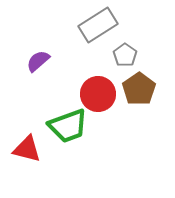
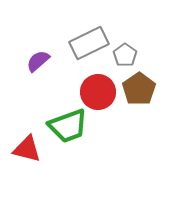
gray rectangle: moved 9 px left, 18 px down; rotated 6 degrees clockwise
red circle: moved 2 px up
